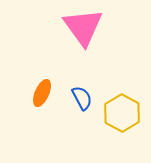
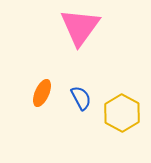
pink triangle: moved 3 px left; rotated 12 degrees clockwise
blue semicircle: moved 1 px left
